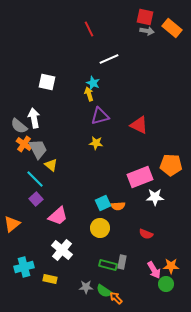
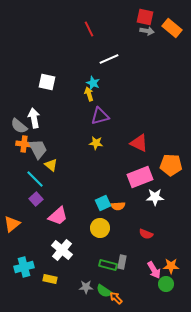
red triangle: moved 18 px down
orange cross: rotated 28 degrees counterclockwise
